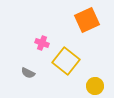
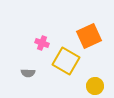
orange square: moved 2 px right, 16 px down
yellow square: rotated 8 degrees counterclockwise
gray semicircle: rotated 24 degrees counterclockwise
